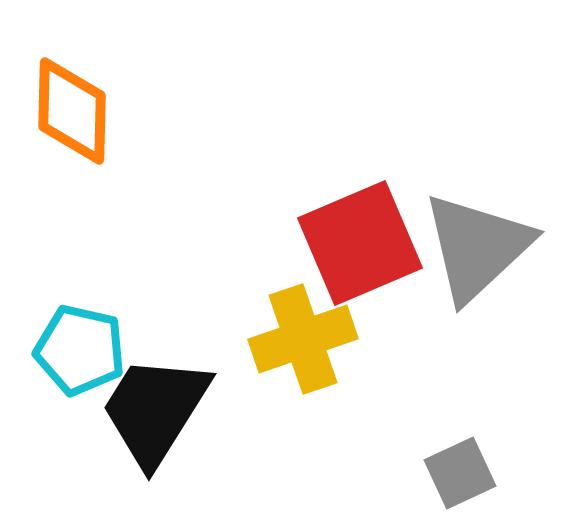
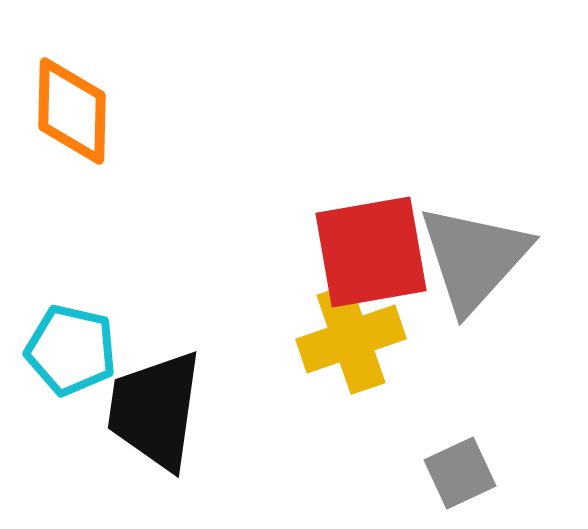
red square: moved 11 px right, 9 px down; rotated 13 degrees clockwise
gray triangle: moved 3 px left, 11 px down; rotated 5 degrees counterclockwise
yellow cross: moved 48 px right
cyan pentagon: moved 9 px left
black trapezoid: rotated 24 degrees counterclockwise
